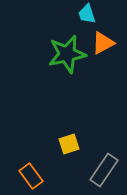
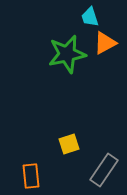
cyan trapezoid: moved 3 px right, 3 px down
orange triangle: moved 2 px right
orange rectangle: rotated 30 degrees clockwise
